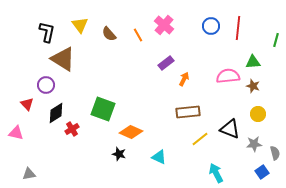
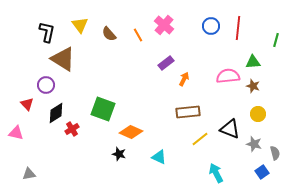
gray star: rotated 21 degrees clockwise
